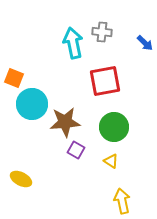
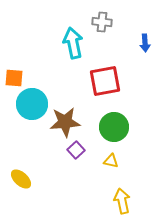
gray cross: moved 10 px up
blue arrow: rotated 42 degrees clockwise
orange square: rotated 18 degrees counterclockwise
purple square: rotated 18 degrees clockwise
yellow triangle: rotated 21 degrees counterclockwise
yellow ellipse: rotated 15 degrees clockwise
